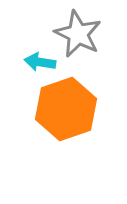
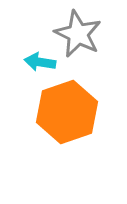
orange hexagon: moved 1 px right, 3 px down
